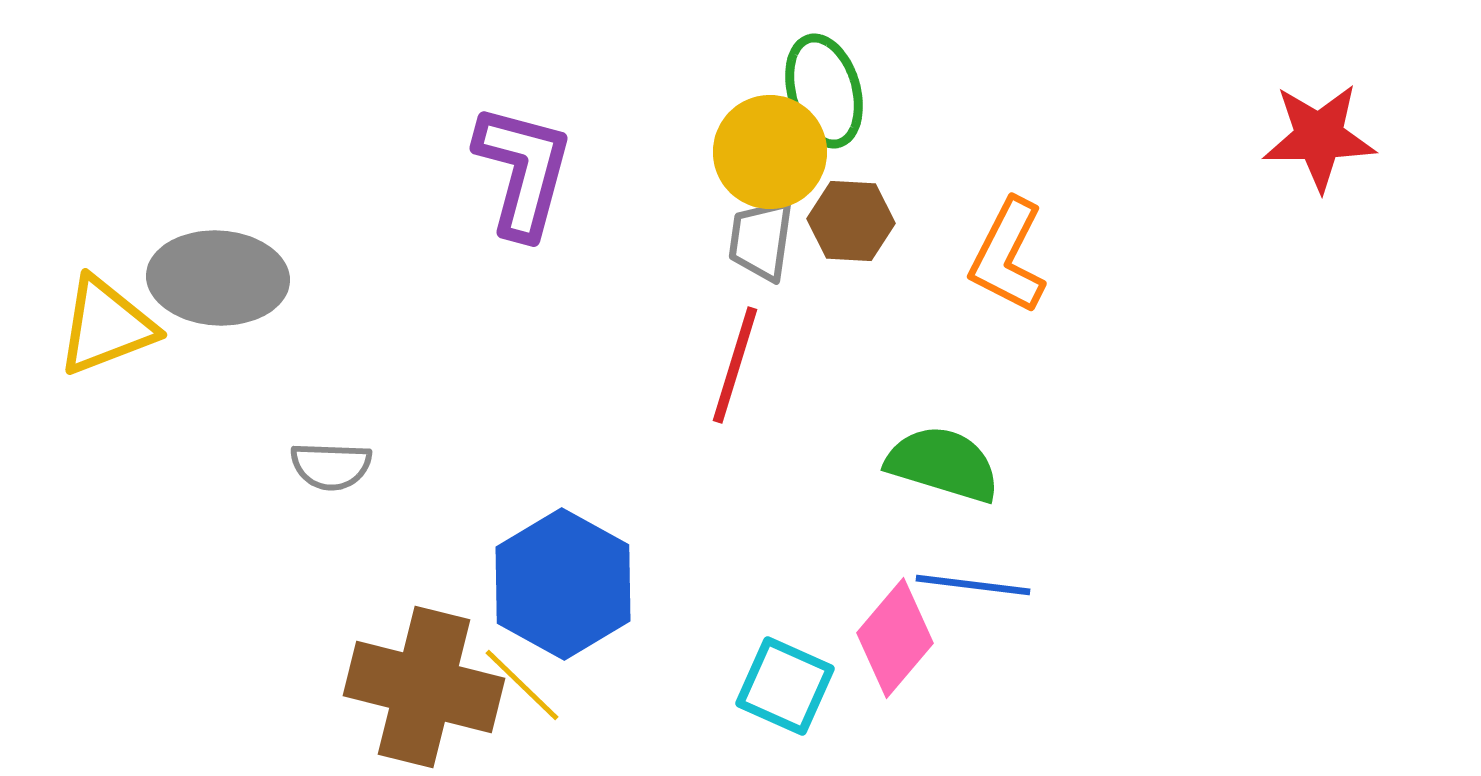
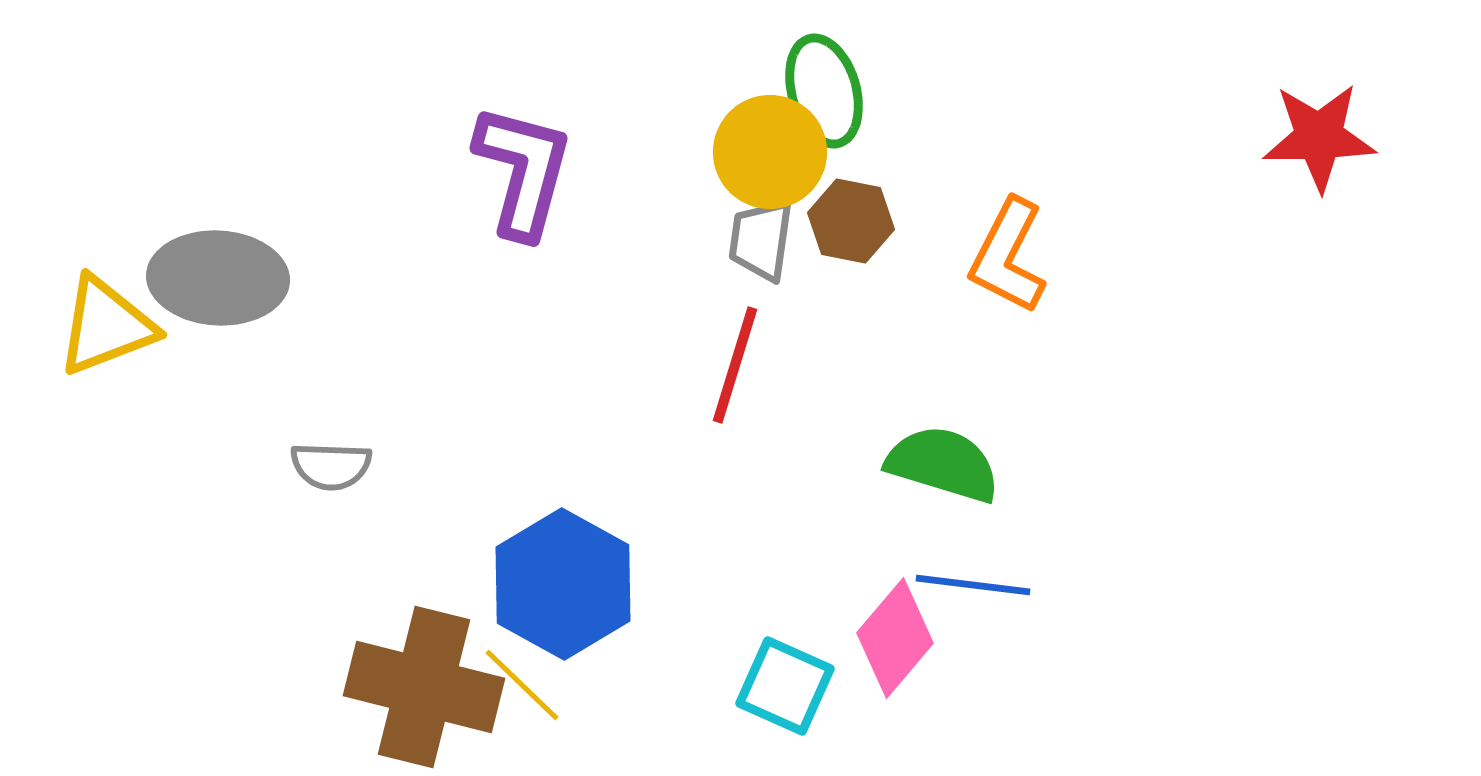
brown hexagon: rotated 8 degrees clockwise
